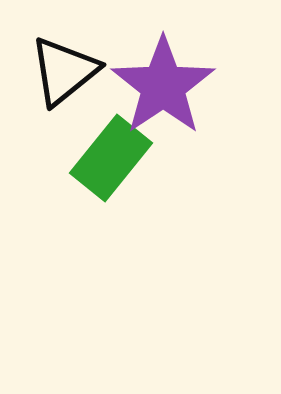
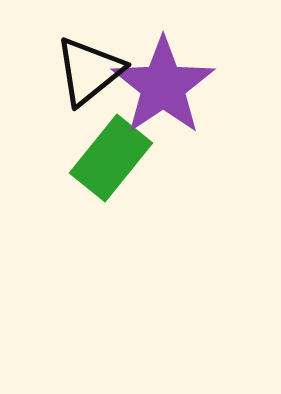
black triangle: moved 25 px right
